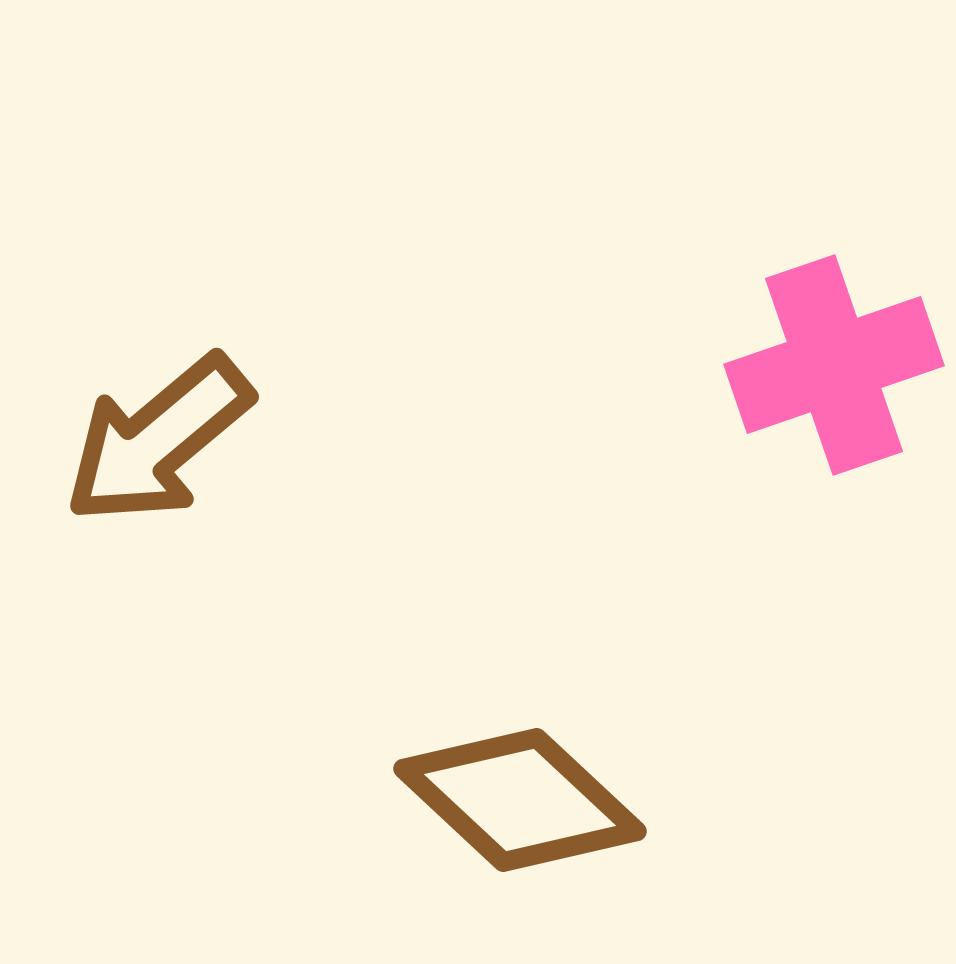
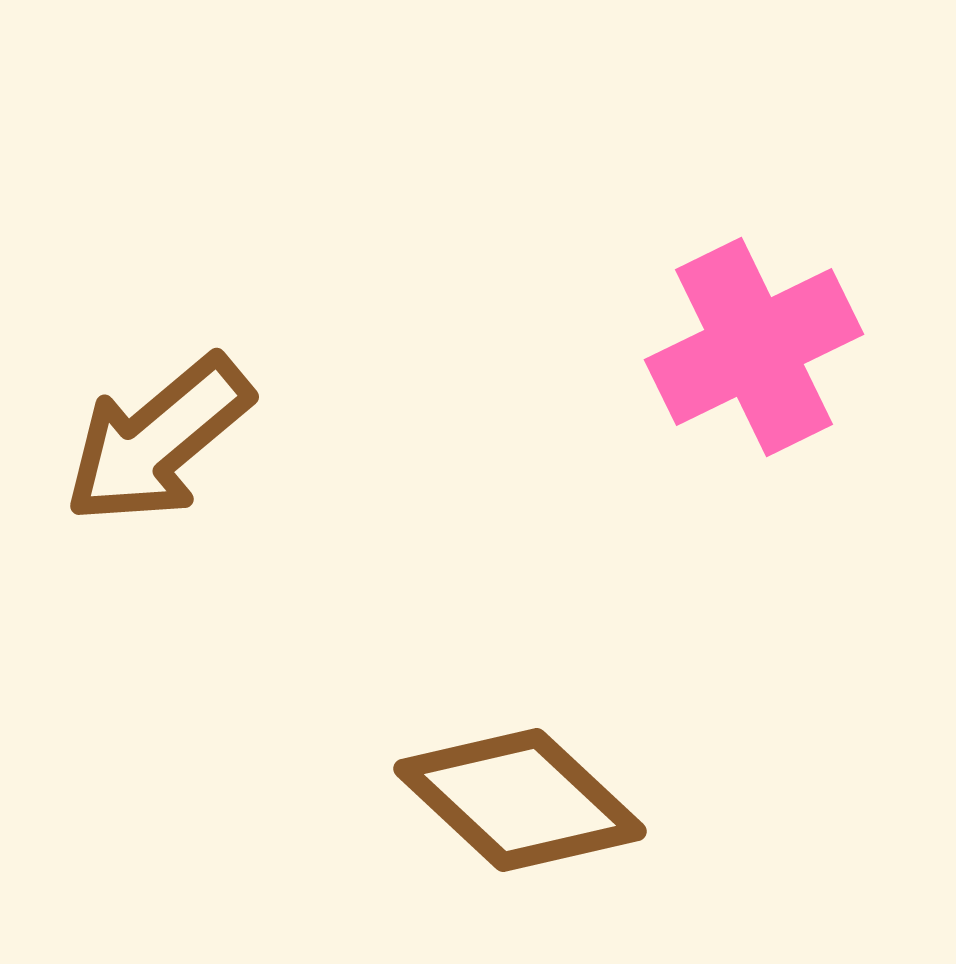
pink cross: moved 80 px left, 18 px up; rotated 7 degrees counterclockwise
